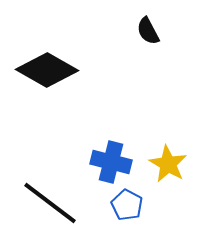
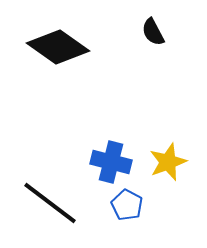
black semicircle: moved 5 px right, 1 px down
black diamond: moved 11 px right, 23 px up; rotated 6 degrees clockwise
yellow star: moved 2 px up; rotated 21 degrees clockwise
